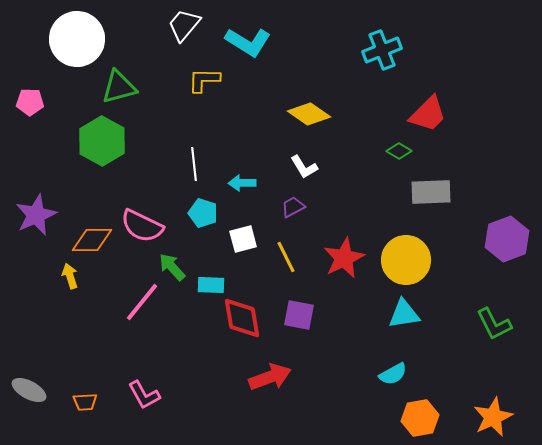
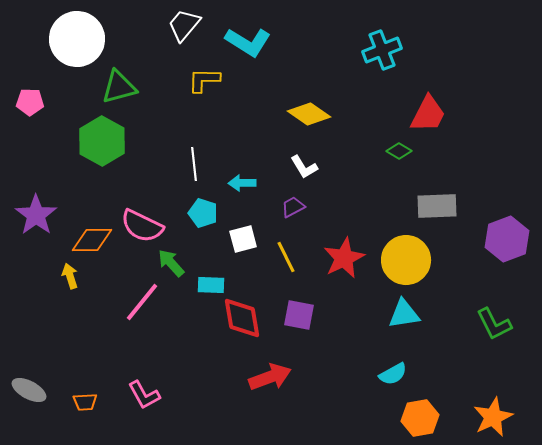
red trapezoid: rotated 18 degrees counterclockwise
gray rectangle: moved 6 px right, 14 px down
purple star: rotated 12 degrees counterclockwise
green arrow: moved 1 px left, 4 px up
